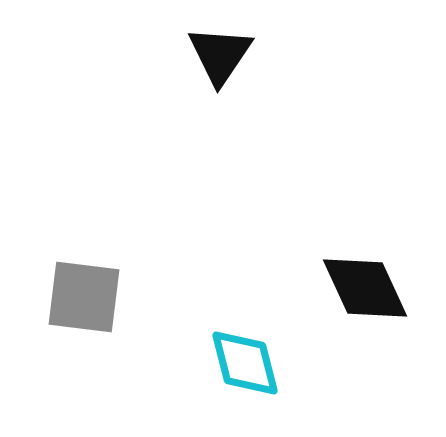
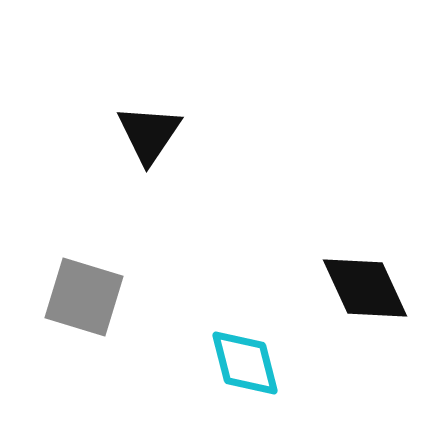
black triangle: moved 71 px left, 79 px down
gray square: rotated 10 degrees clockwise
